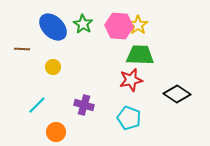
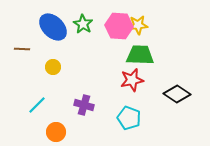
yellow star: rotated 30 degrees clockwise
red star: moved 1 px right
